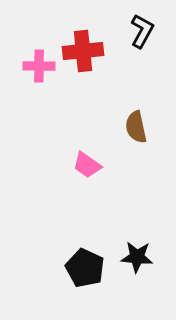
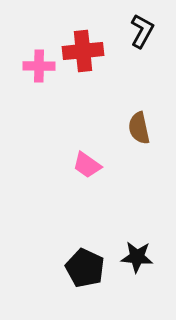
brown semicircle: moved 3 px right, 1 px down
